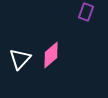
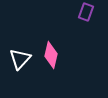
pink diamond: rotated 36 degrees counterclockwise
